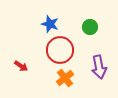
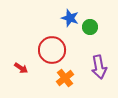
blue star: moved 20 px right, 6 px up
red circle: moved 8 px left
red arrow: moved 2 px down
